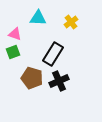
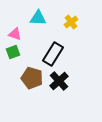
black cross: rotated 18 degrees counterclockwise
